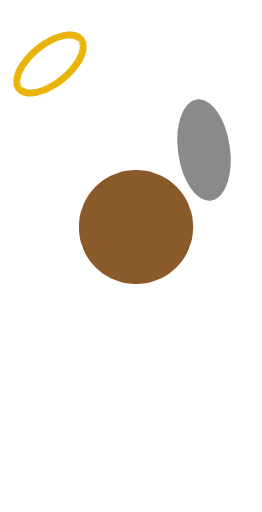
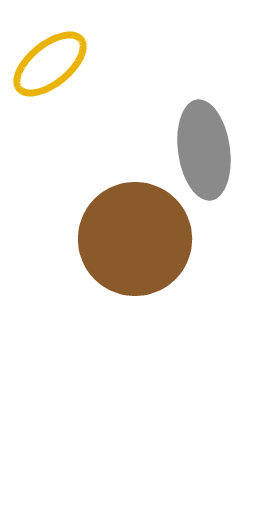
brown circle: moved 1 px left, 12 px down
